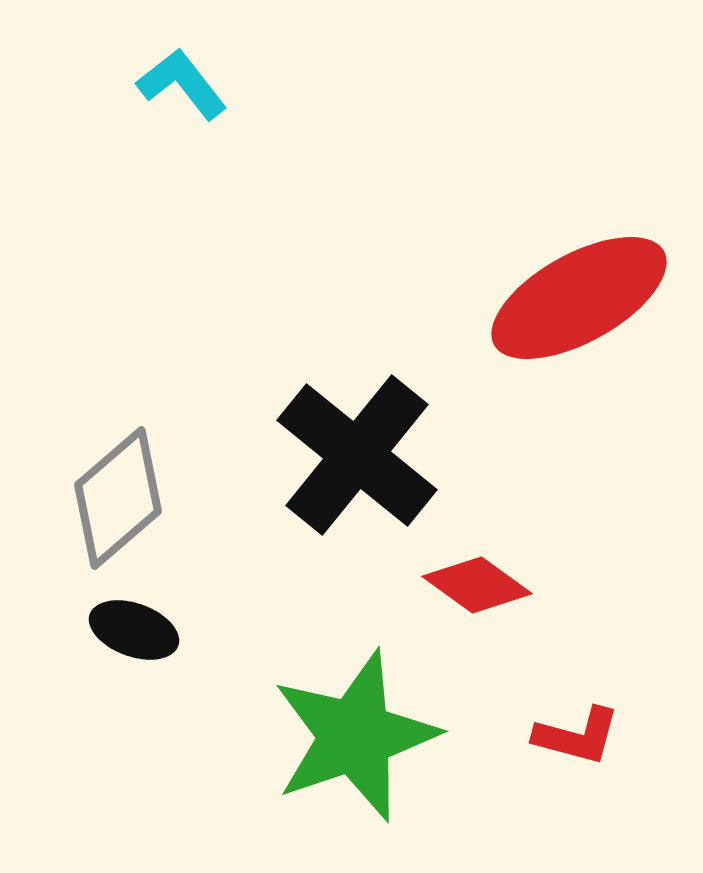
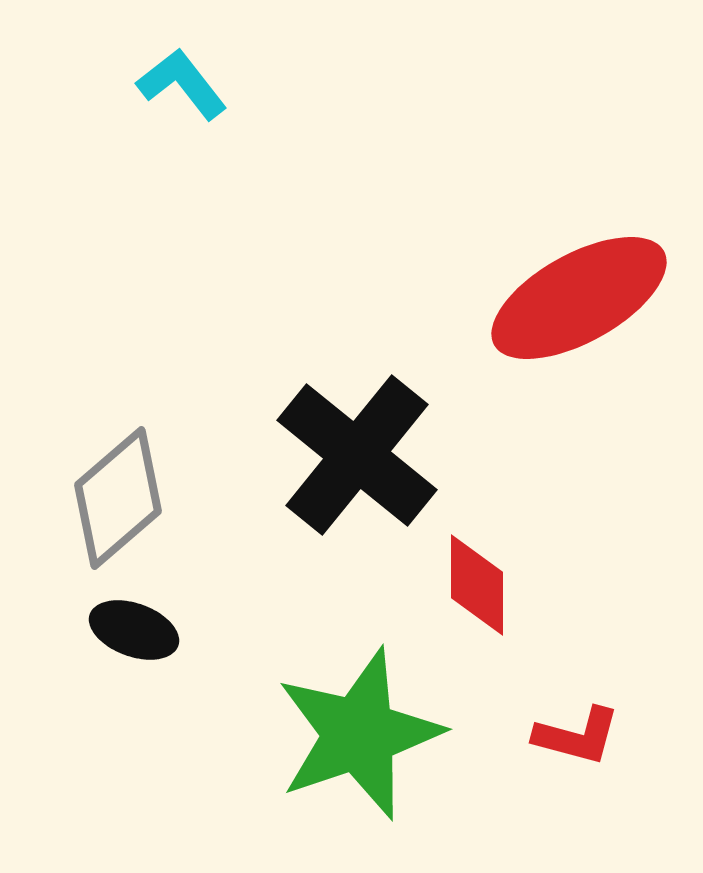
red diamond: rotated 54 degrees clockwise
green star: moved 4 px right, 2 px up
